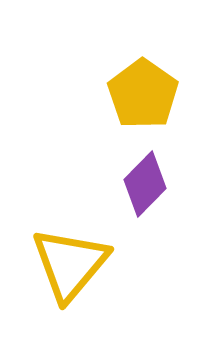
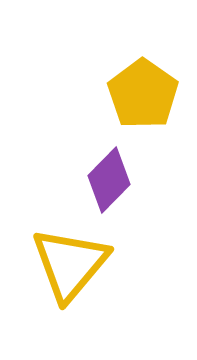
purple diamond: moved 36 px left, 4 px up
